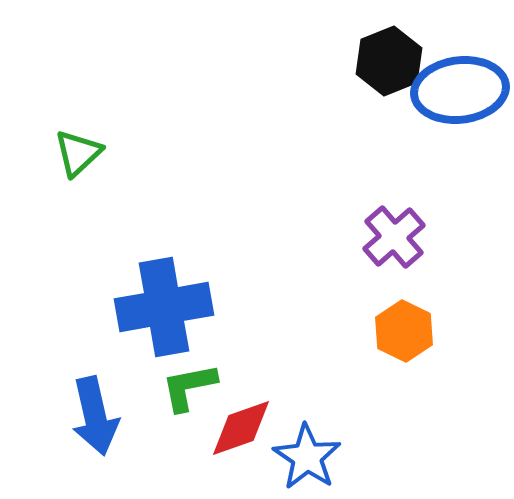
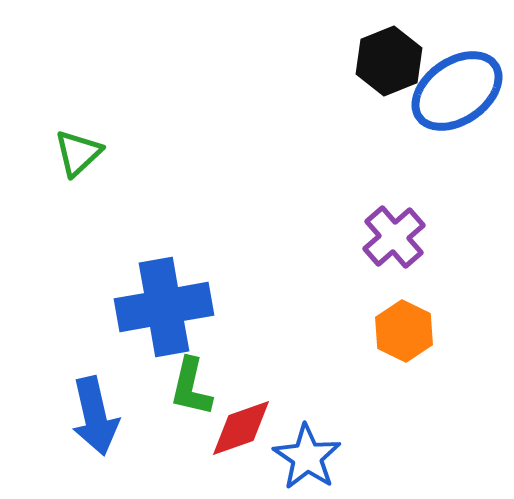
blue ellipse: moved 3 px left, 1 px down; rotated 28 degrees counterclockwise
green L-shape: moved 2 px right; rotated 66 degrees counterclockwise
